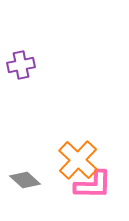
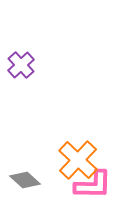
purple cross: rotated 32 degrees counterclockwise
